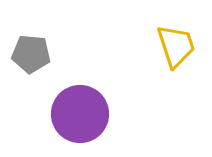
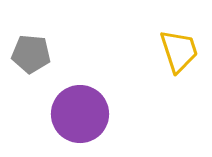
yellow trapezoid: moved 3 px right, 5 px down
